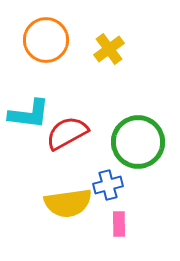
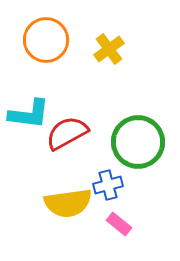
pink rectangle: rotated 50 degrees counterclockwise
